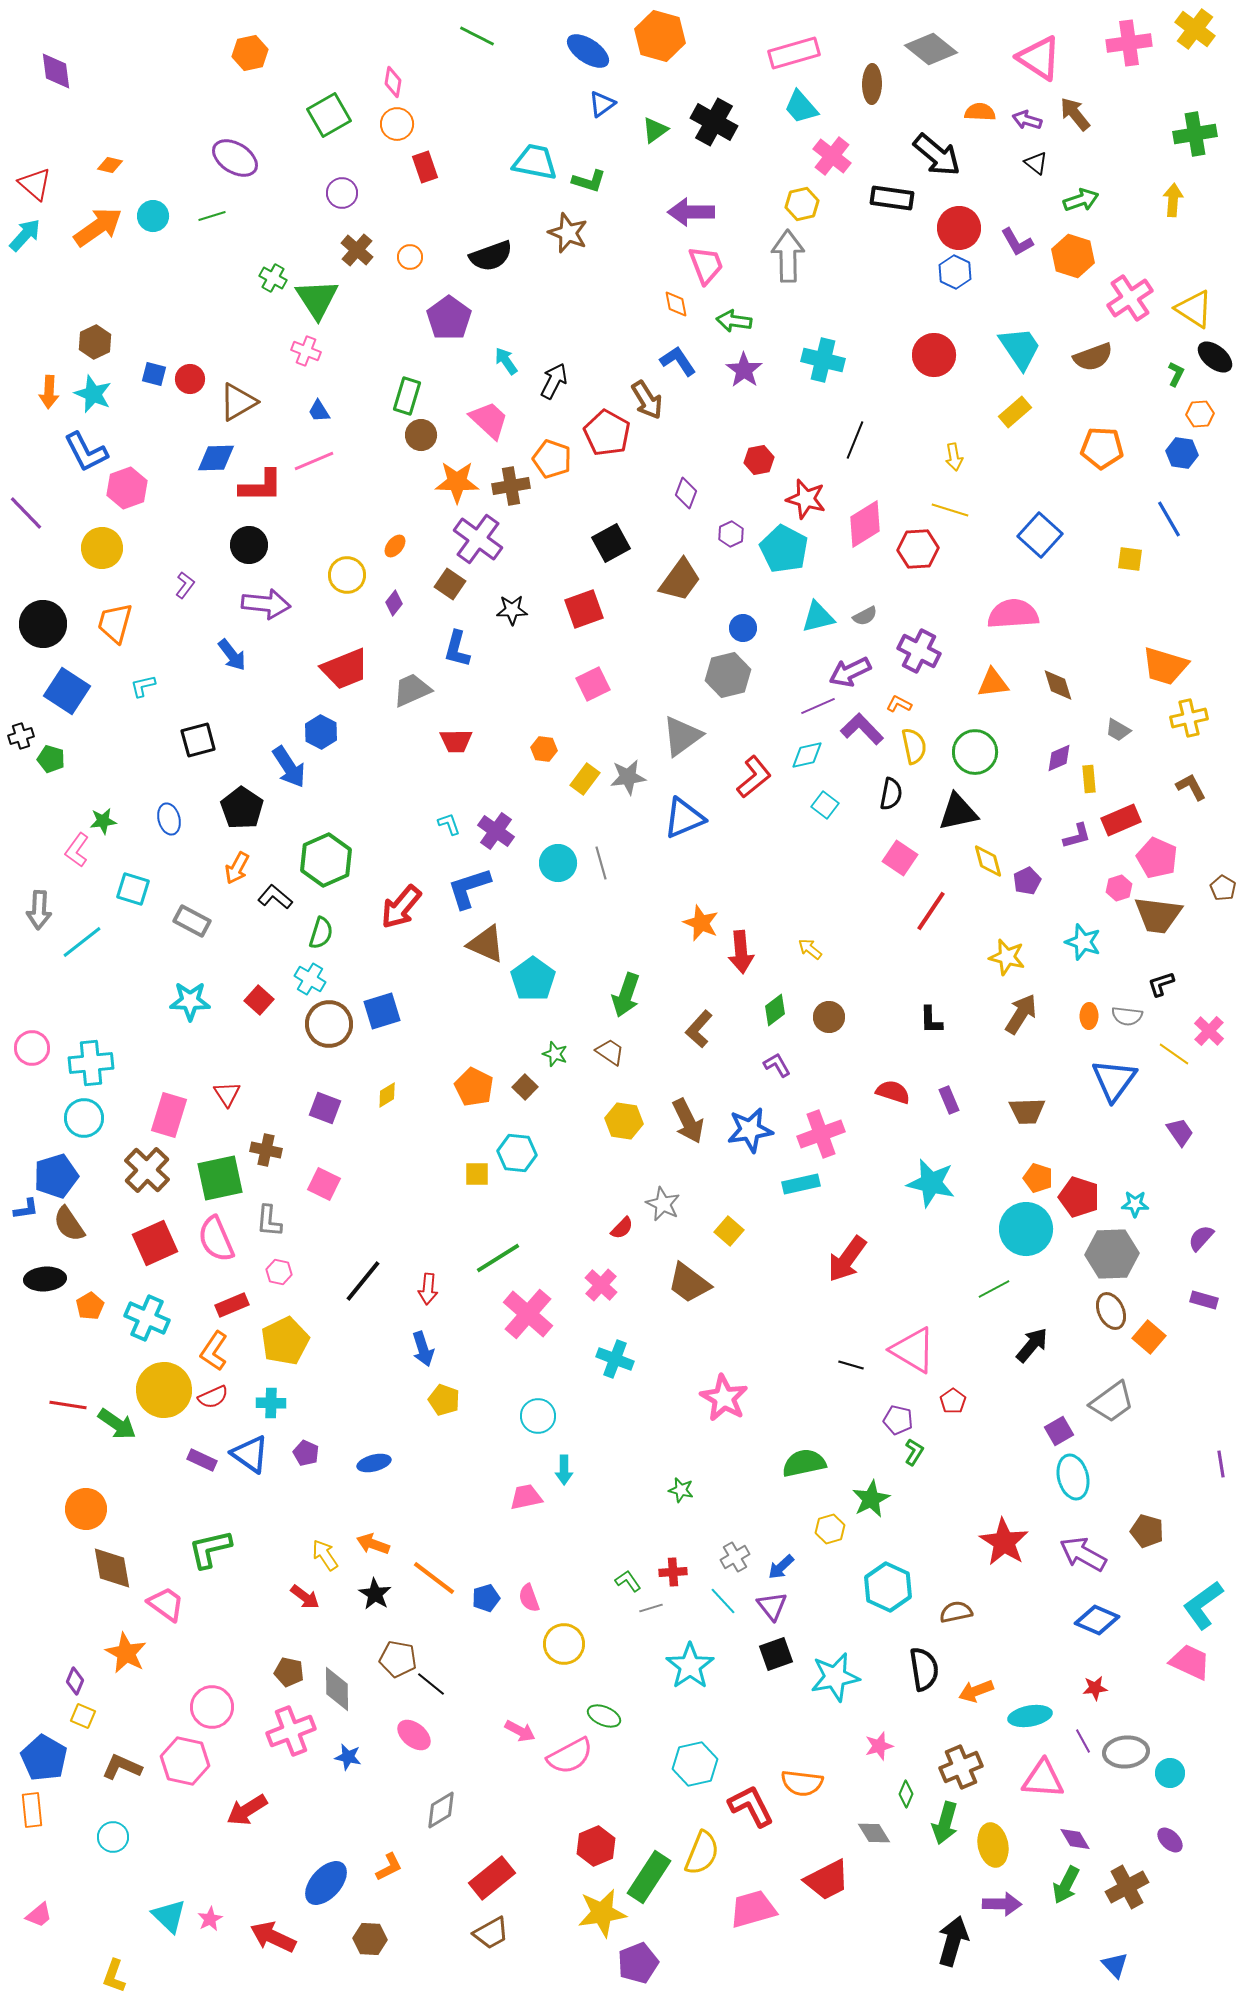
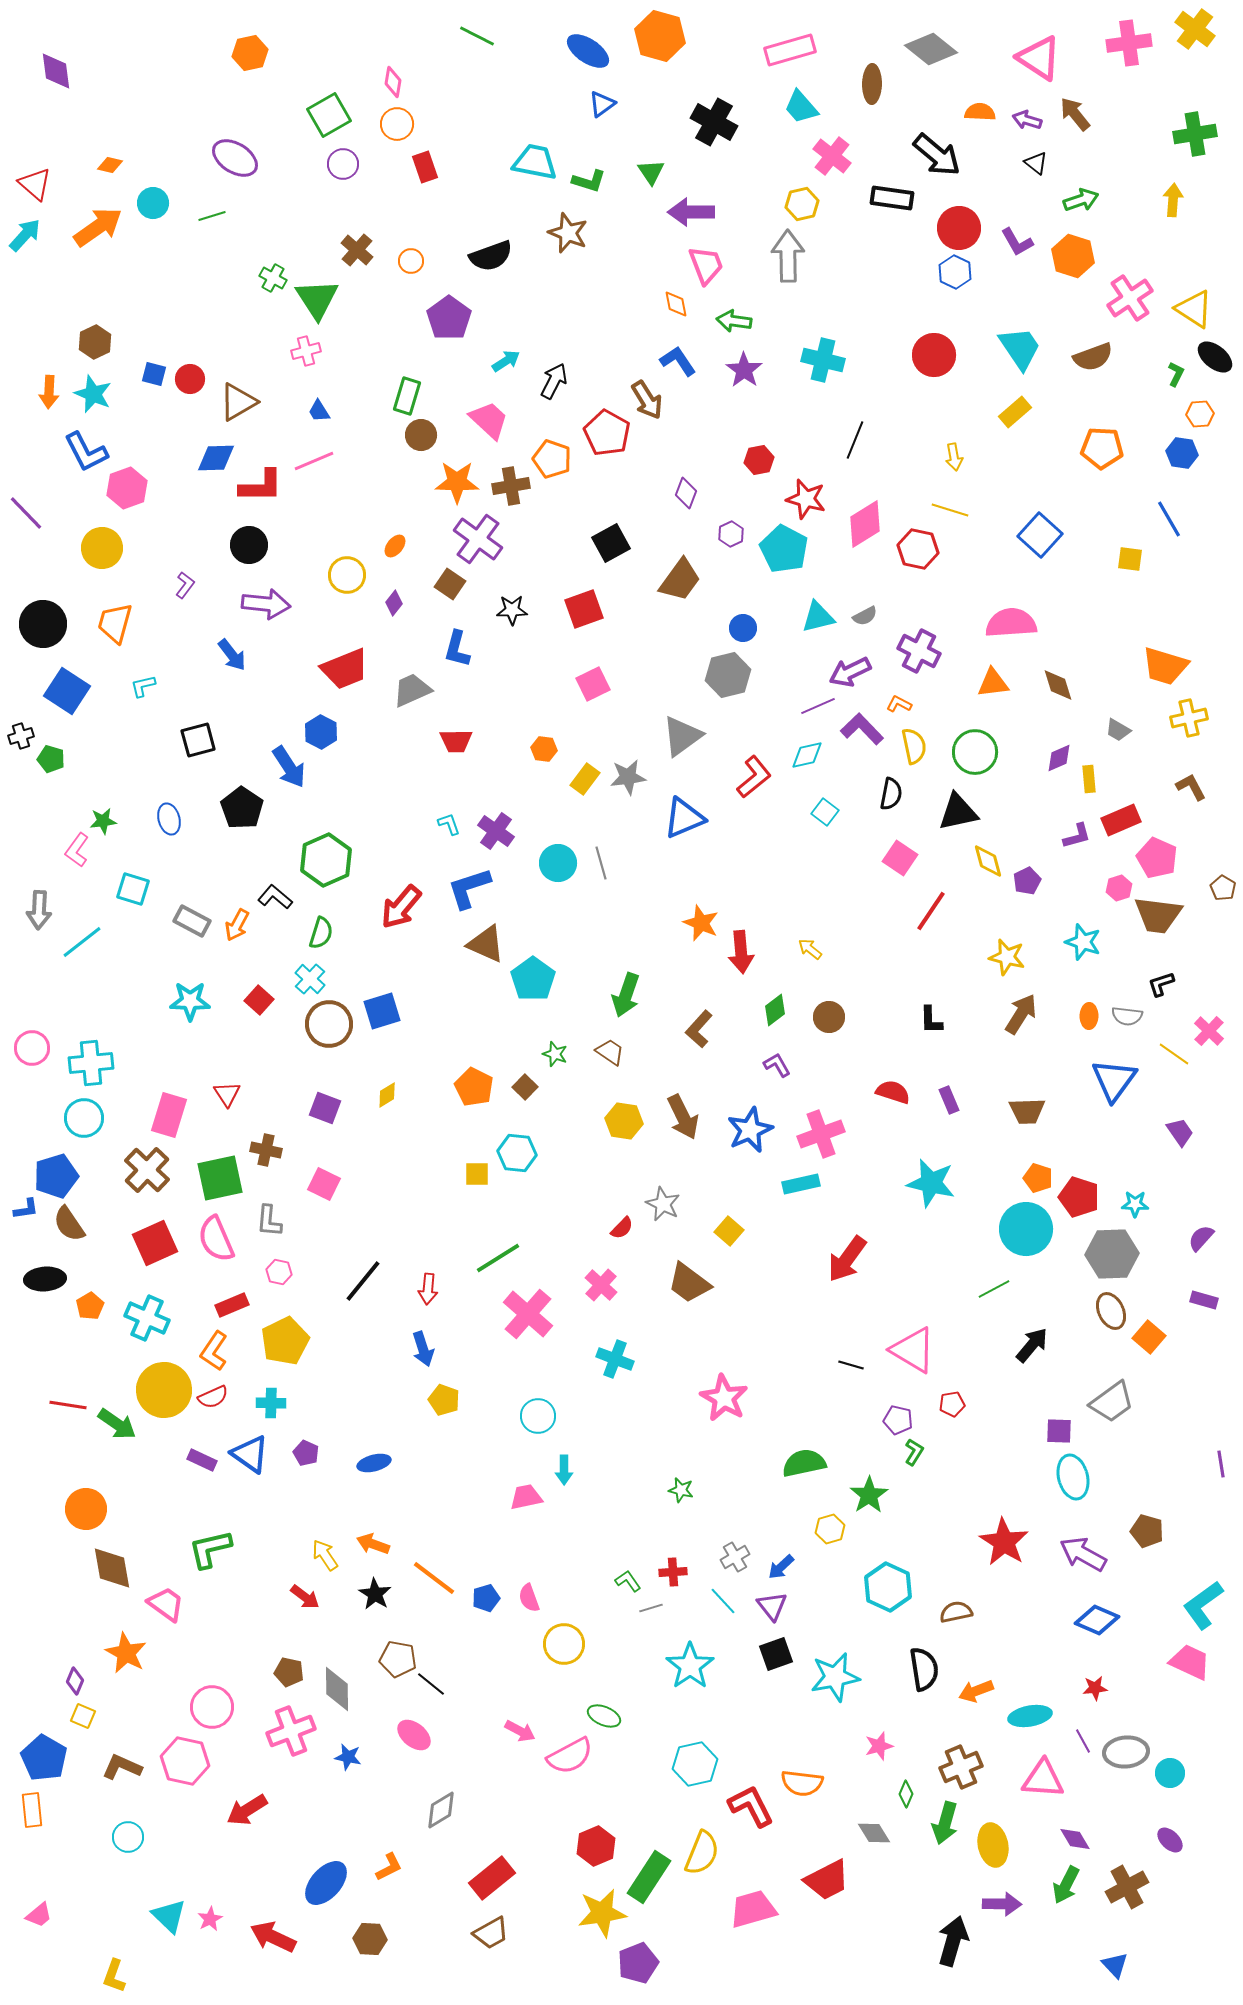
pink rectangle at (794, 53): moved 4 px left, 3 px up
green triangle at (655, 130): moved 4 px left, 42 px down; rotated 28 degrees counterclockwise
purple circle at (342, 193): moved 1 px right, 29 px up
cyan circle at (153, 216): moved 13 px up
orange circle at (410, 257): moved 1 px right, 4 px down
pink cross at (306, 351): rotated 36 degrees counterclockwise
cyan arrow at (506, 361): rotated 92 degrees clockwise
red hexagon at (918, 549): rotated 15 degrees clockwise
pink semicircle at (1013, 614): moved 2 px left, 9 px down
cyan square at (825, 805): moved 7 px down
orange arrow at (237, 868): moved 57 px down
cyan cross at (310, 979): rotated 12 degrees clockwise
brown arrow at (688, 1121): moved 5 px left, 4 px up
blue star at (750, 1130): rotated 15 degrees counterclockwise
red pentagon at (953, 1401): moved 1 px left, 3 px down; rotated 25 degrees clockwise
purple square at (1059, 1431): rotated 32 degrees clockwise
green star at (871, 1499): moved 2 px left, 4 px up; rotated 6 degrees counterclockwise
cyan circle at (113, 1837): moved 15 px right
